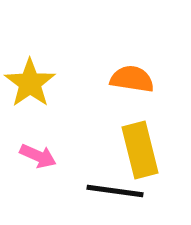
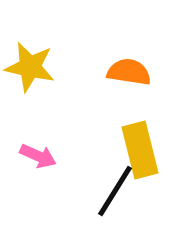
orange semicircle: moved 3 px left, 7 px up
yellow star: moved 16 px up; rotated 24 degrees counterclockwise
black line: rotated 66 degrees counterclockwise
